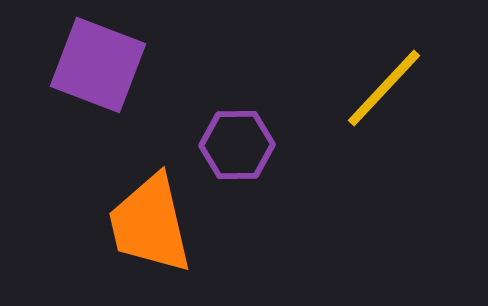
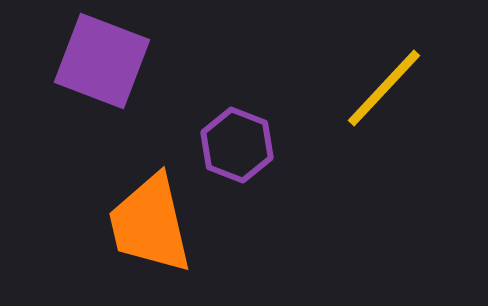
purple square: moved 4 px right, 4 px up
purple hexagon: rotated 22 degrees clockwise
